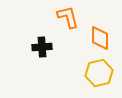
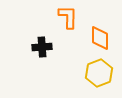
orange L-shape: rotated 15 degrees clockwise
yellow hexagon: rotated 8 degrees counterclockwise
